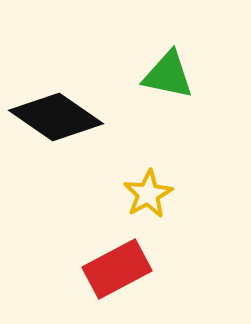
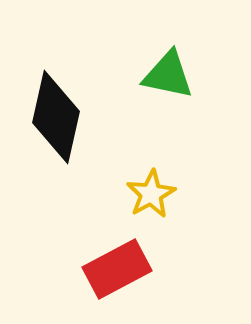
black diamond: rotated 68 degrees clockwise
yellow star: moved 3 px right
